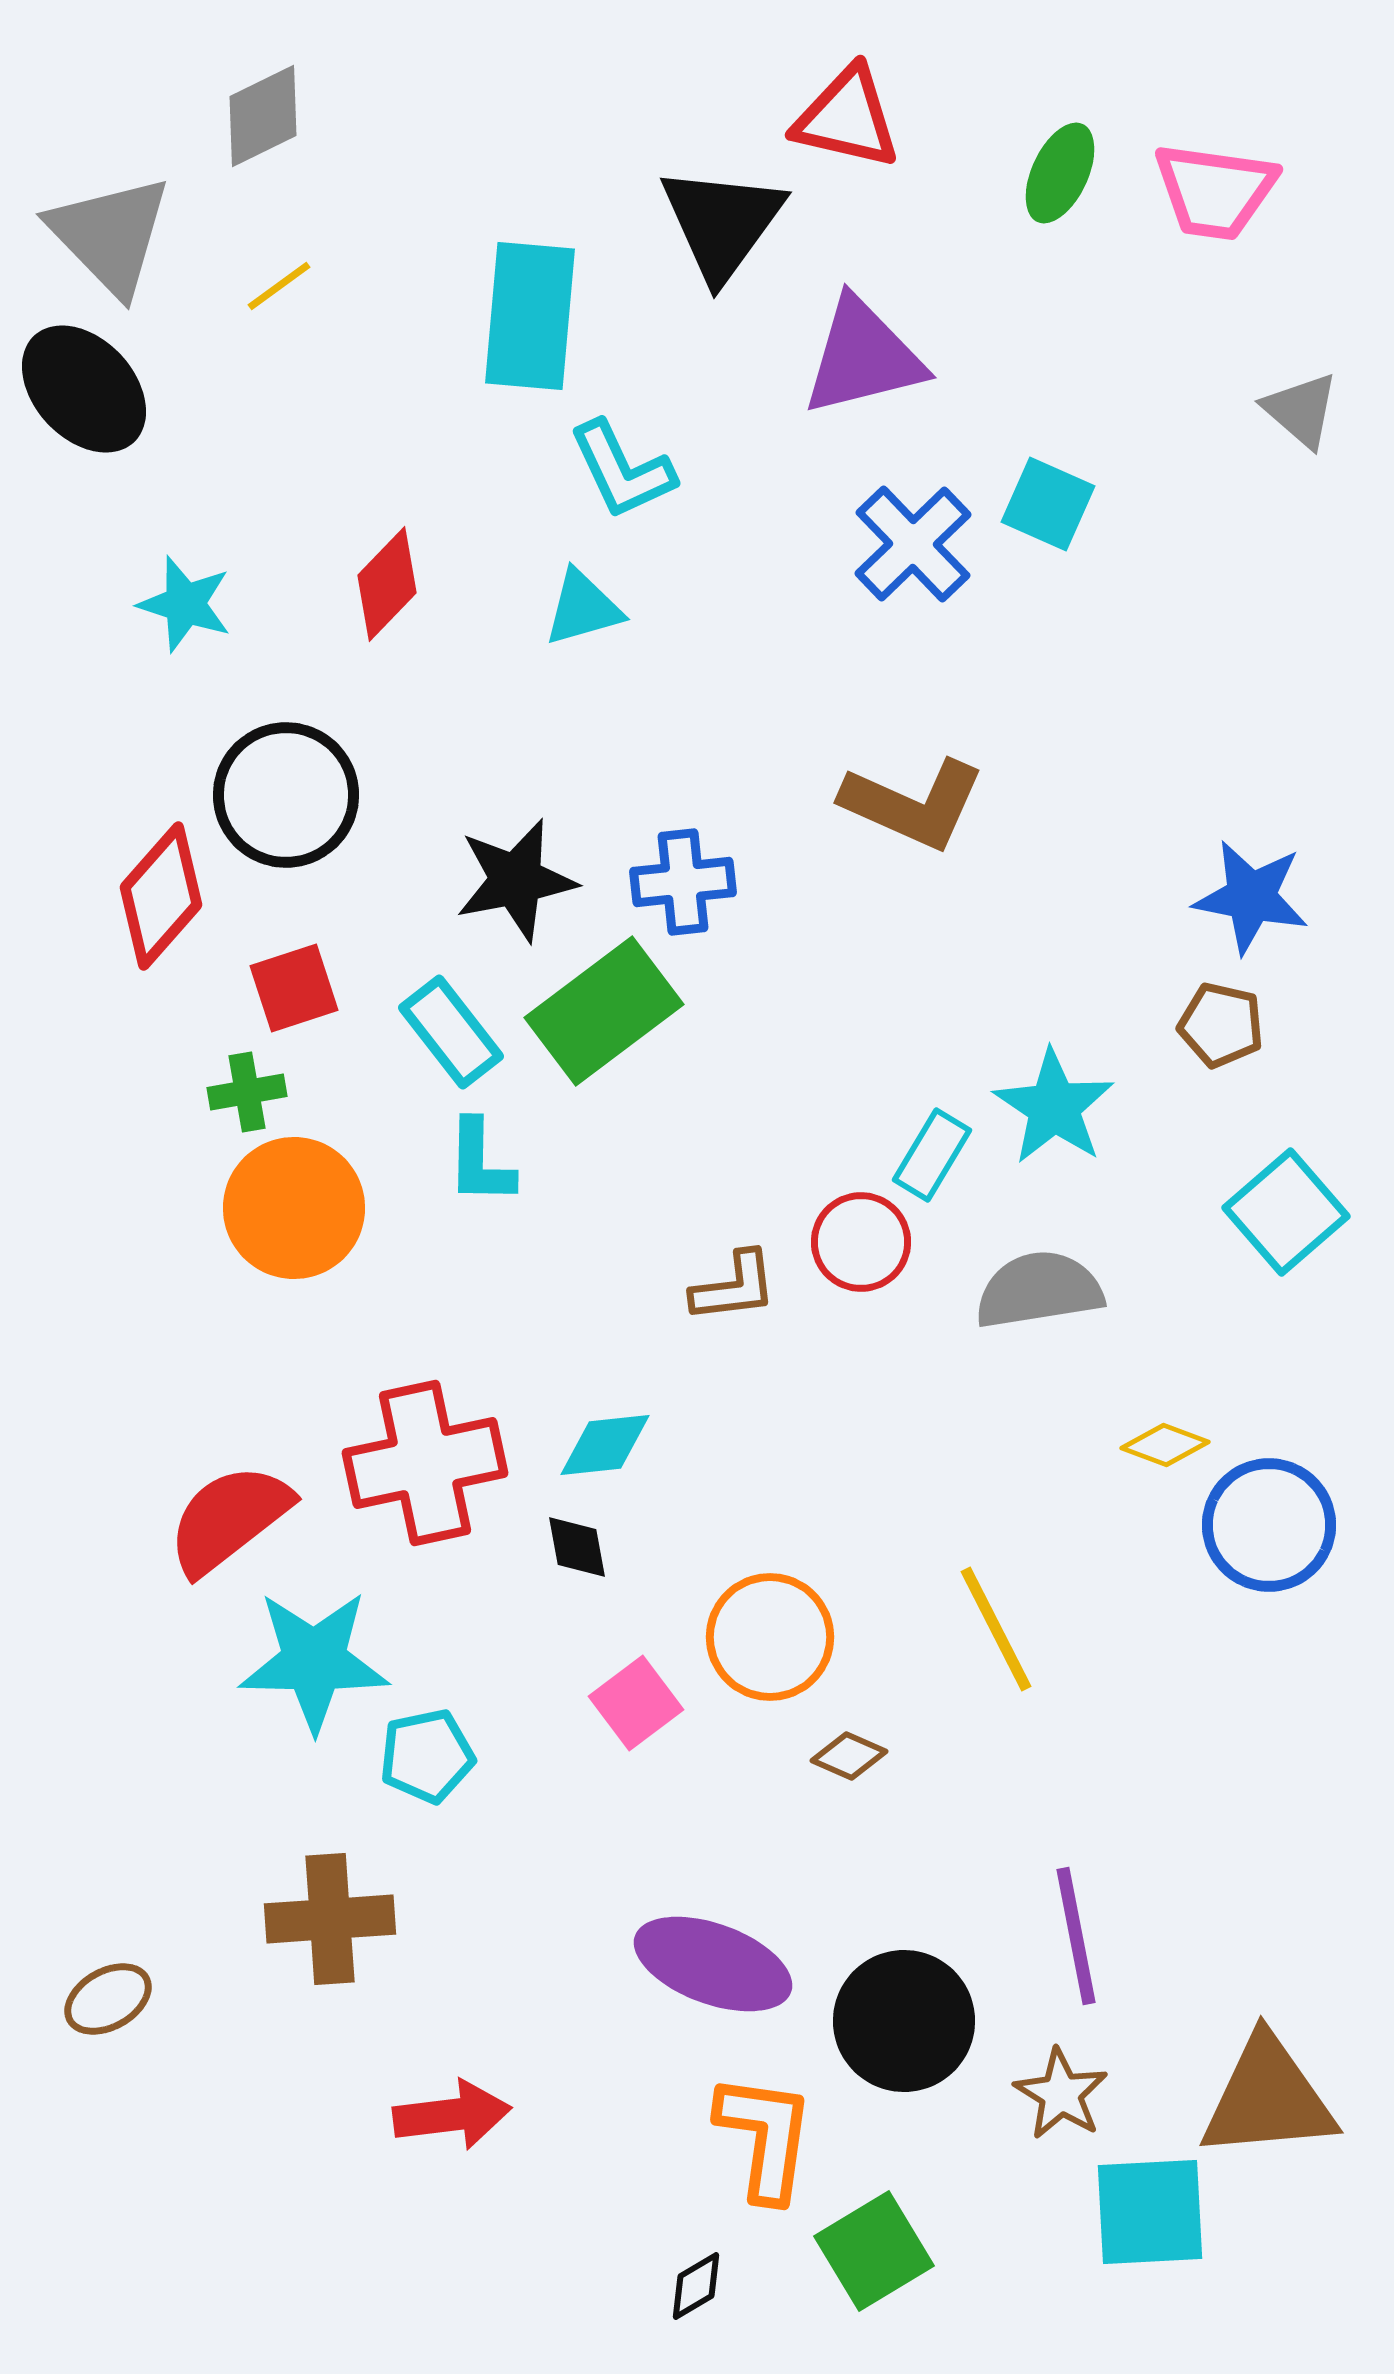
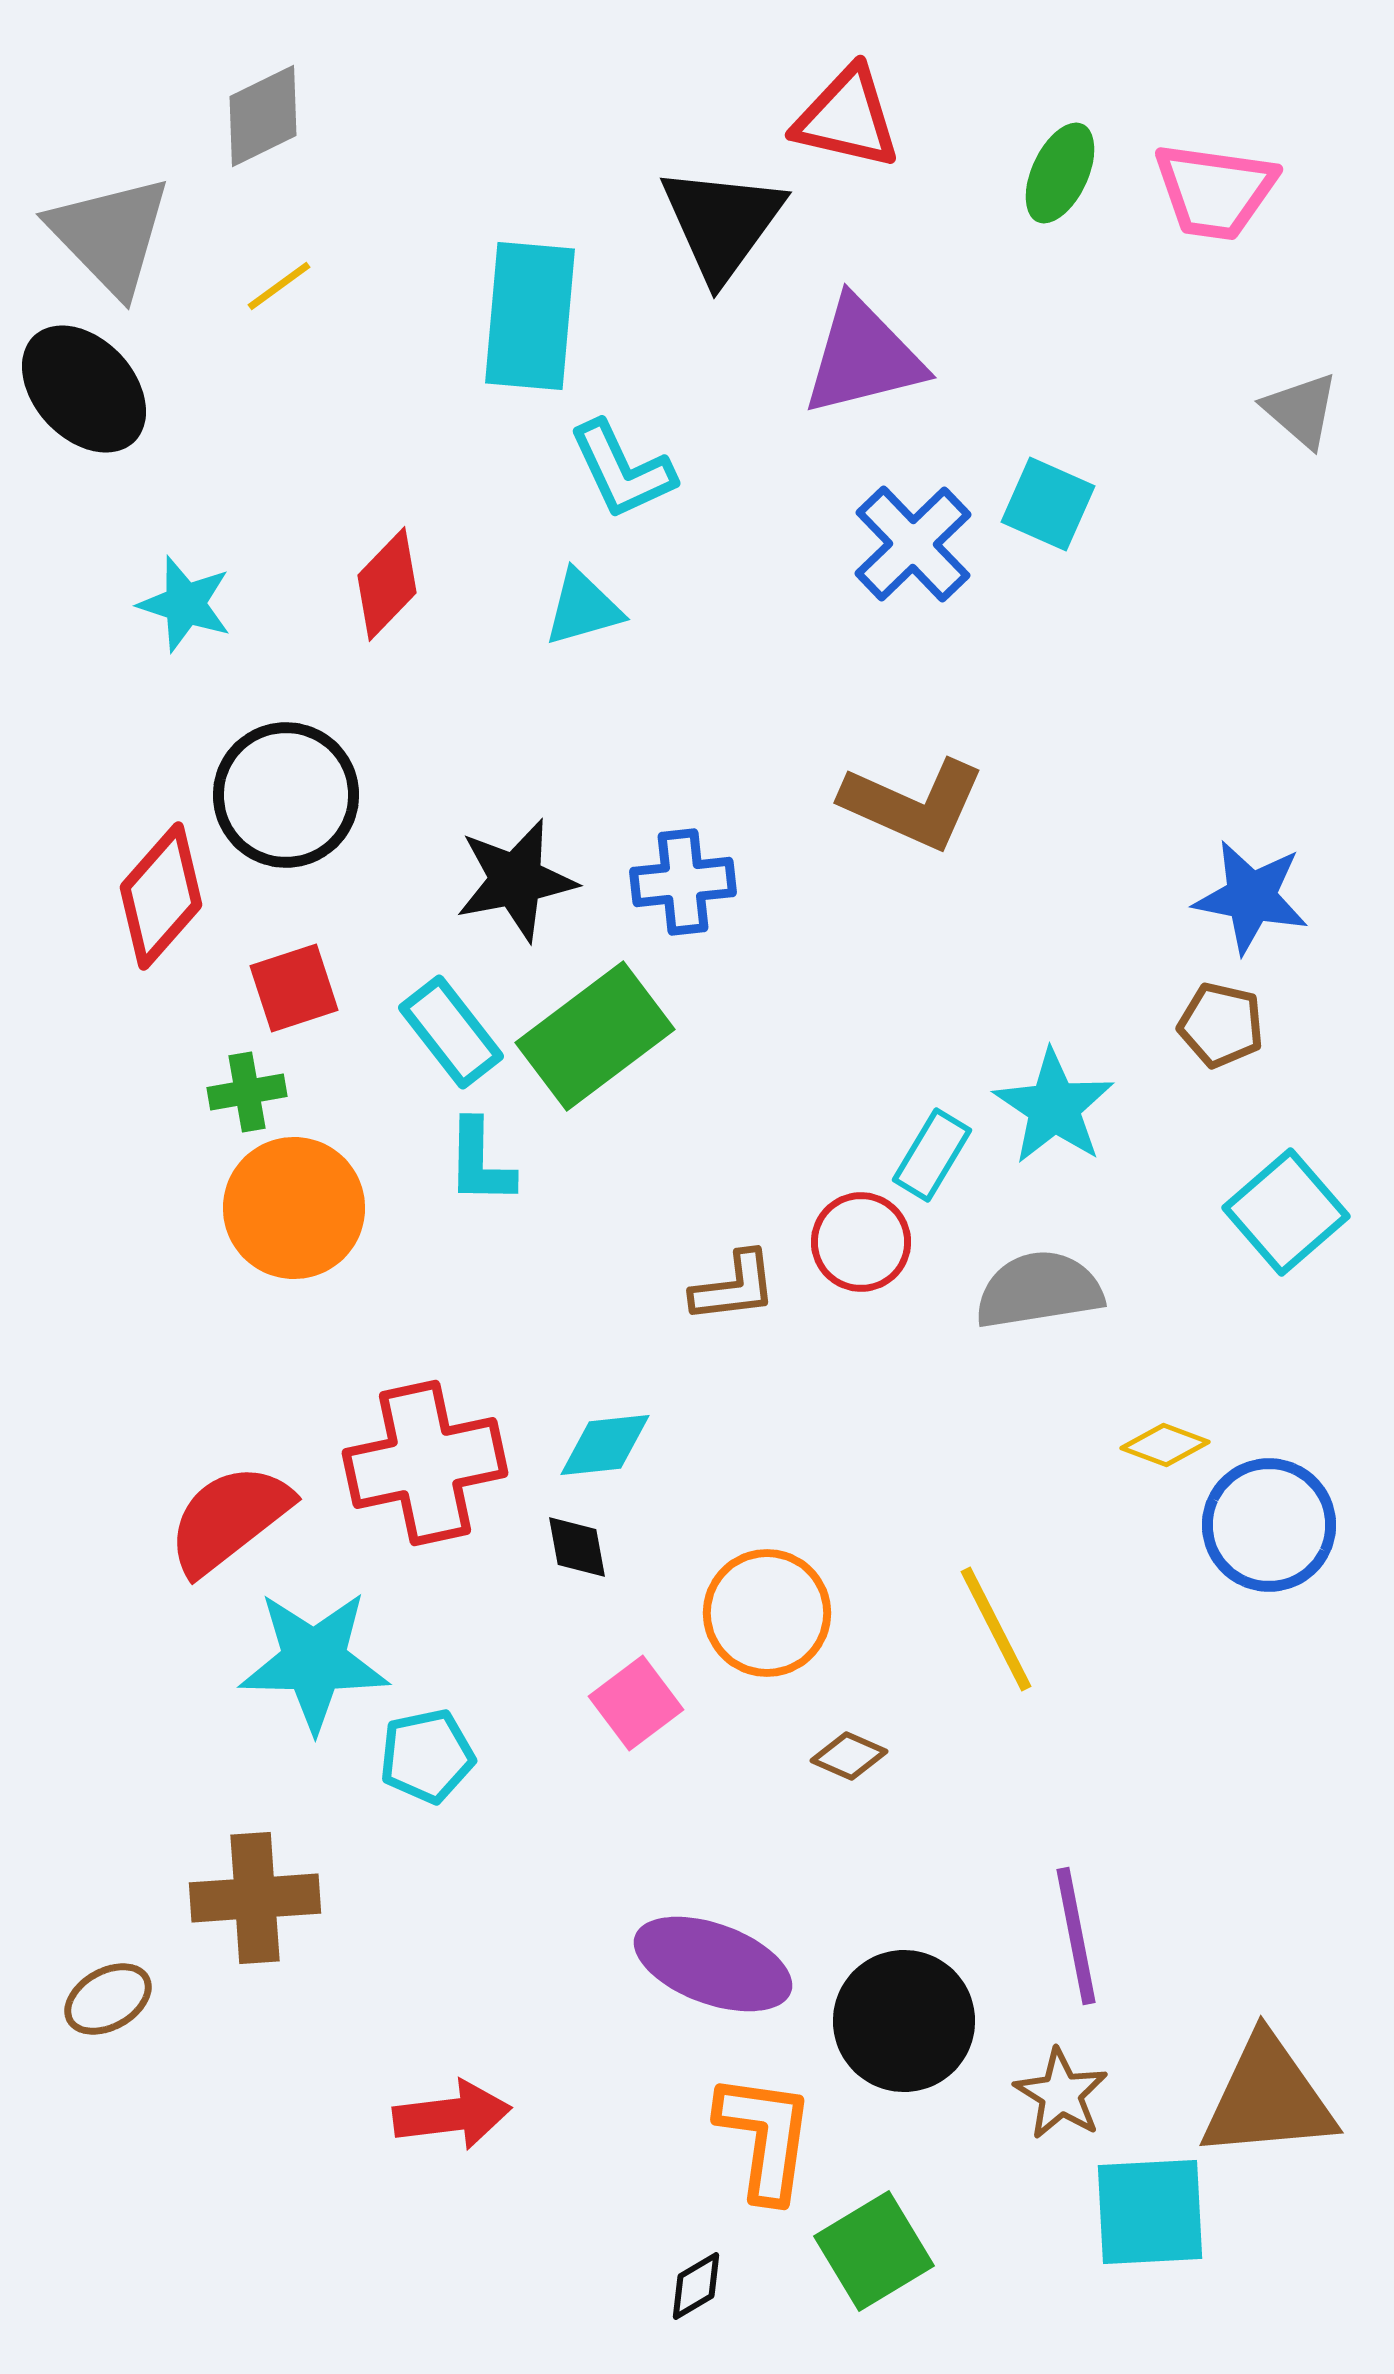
green rectangle at (604, 1011): moved 9 px left, 25 px down
orange circle at (770, 1637): moved 3 px left, 24 px up
brown cross at (330, 1919): moved 75 px left, 21 px up
